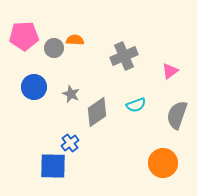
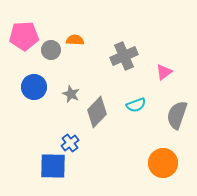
gray circle: moved 3 px left, 2 px down
pink triangle: moved 6 px left, 1 px down
gray diamond: rotated 12 degrees counterclockwise
